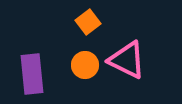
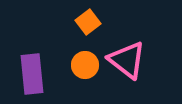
pink triangle: rotated 12 degrees clockwise
